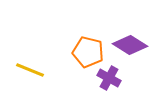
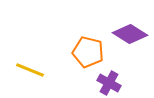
purple diamond: moved 11 px up
purple cross: moved 5 px down
